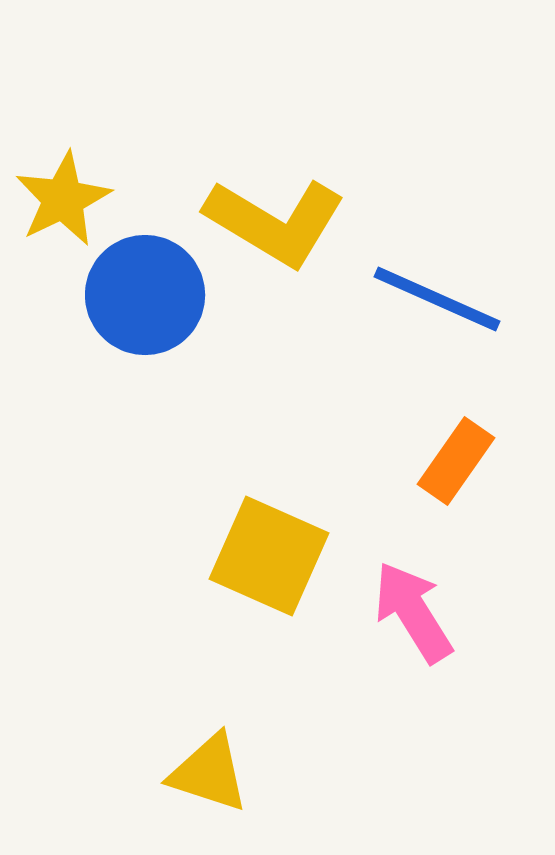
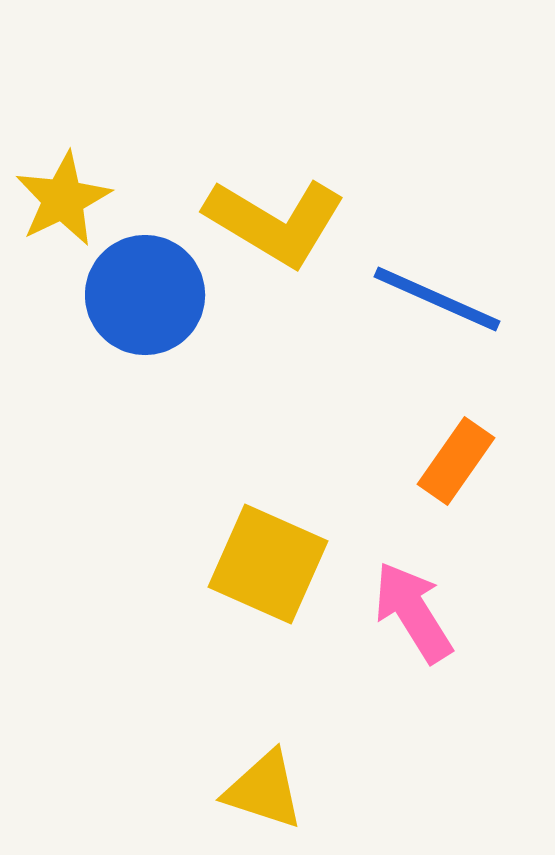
yellow square: moved 1 px left, 8 px down
yellow triangle: moved 55 px right, 17 px down
